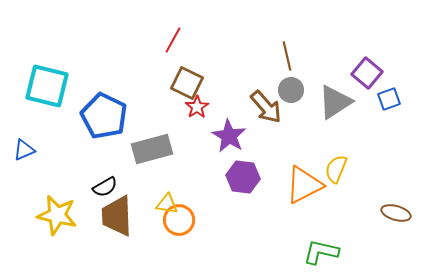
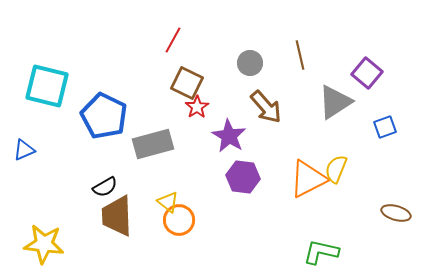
brown line: moved 13 px right, 1 px up
gray circle: moved 41 px left, 27 px up
blue square: moved 4 px left, 28 px down
gray rectangle: moved 1 px right, 5 px up
orange triangle: moved 4 px right, 6 px up
yellow triangle: moved 1 px right, 2 px up; rotated 30 degrees clockwise
yellow star: moved 13 px left, 29 px down; rotated 6 degrees counterclockwise
